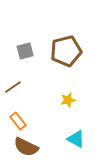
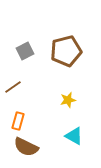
gray square: rotated 12 degrees counterclockwise
orange rectangle: rotated 54 degrees clockwise
cyan triangle: moved 2 px left, 3 px up
